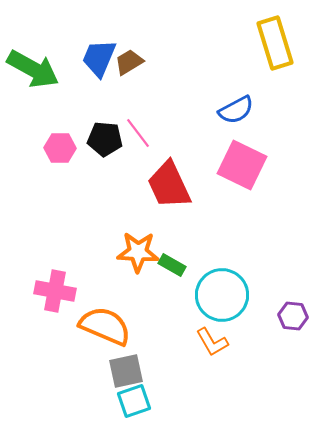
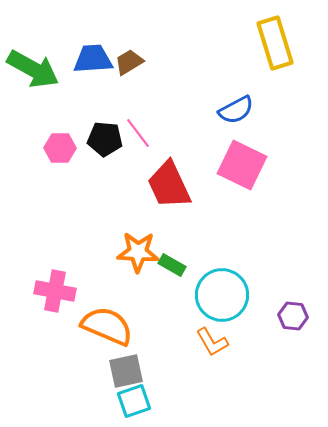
blue trapezoid: moved 6 px left, 1 px down; rotated 63 degrees clockwise
orange semicircle: moved 2 px right
